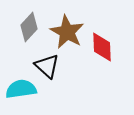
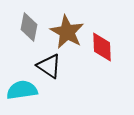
gray diamond: rotated 32 degrees counterclockwise
black triangle: moved 2 px right; rotated 8 degrees counterclockwise
cyan semicircle: moved 1 px right, 1 px down
